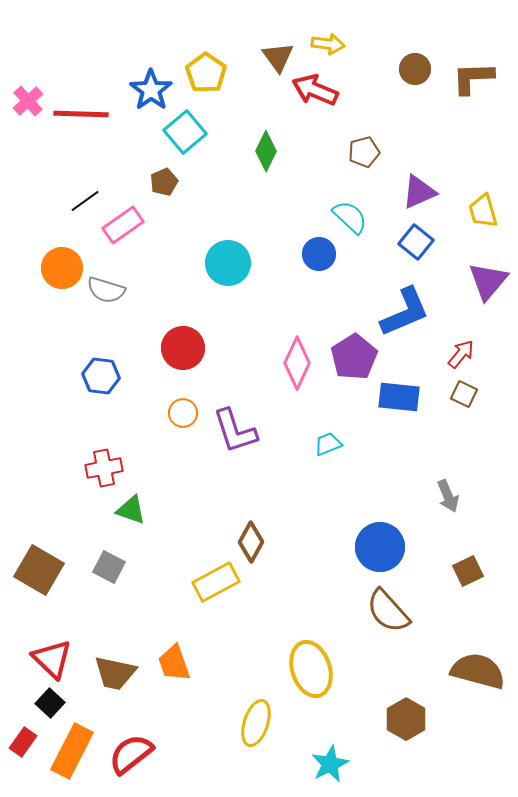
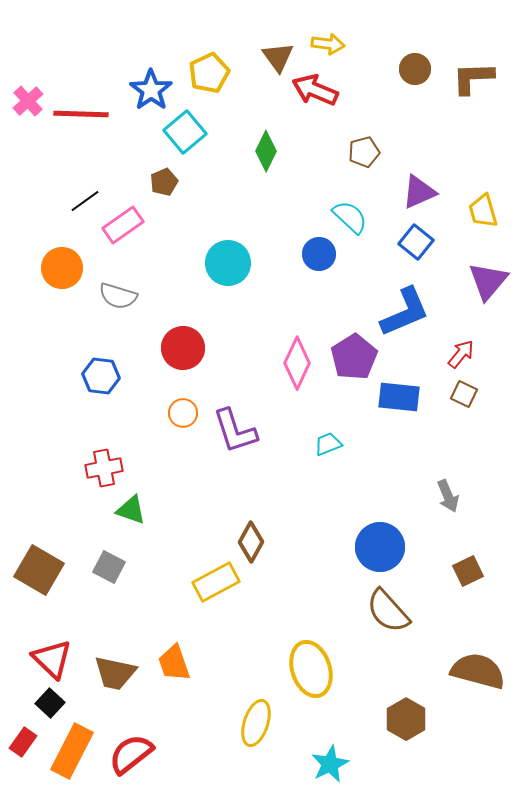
yellow pentagon at (206, 73): moved 3 px right; rotated 12 degrees clockwise
gray semicircle at (106, 290): moved 12 px right, 6 px down
